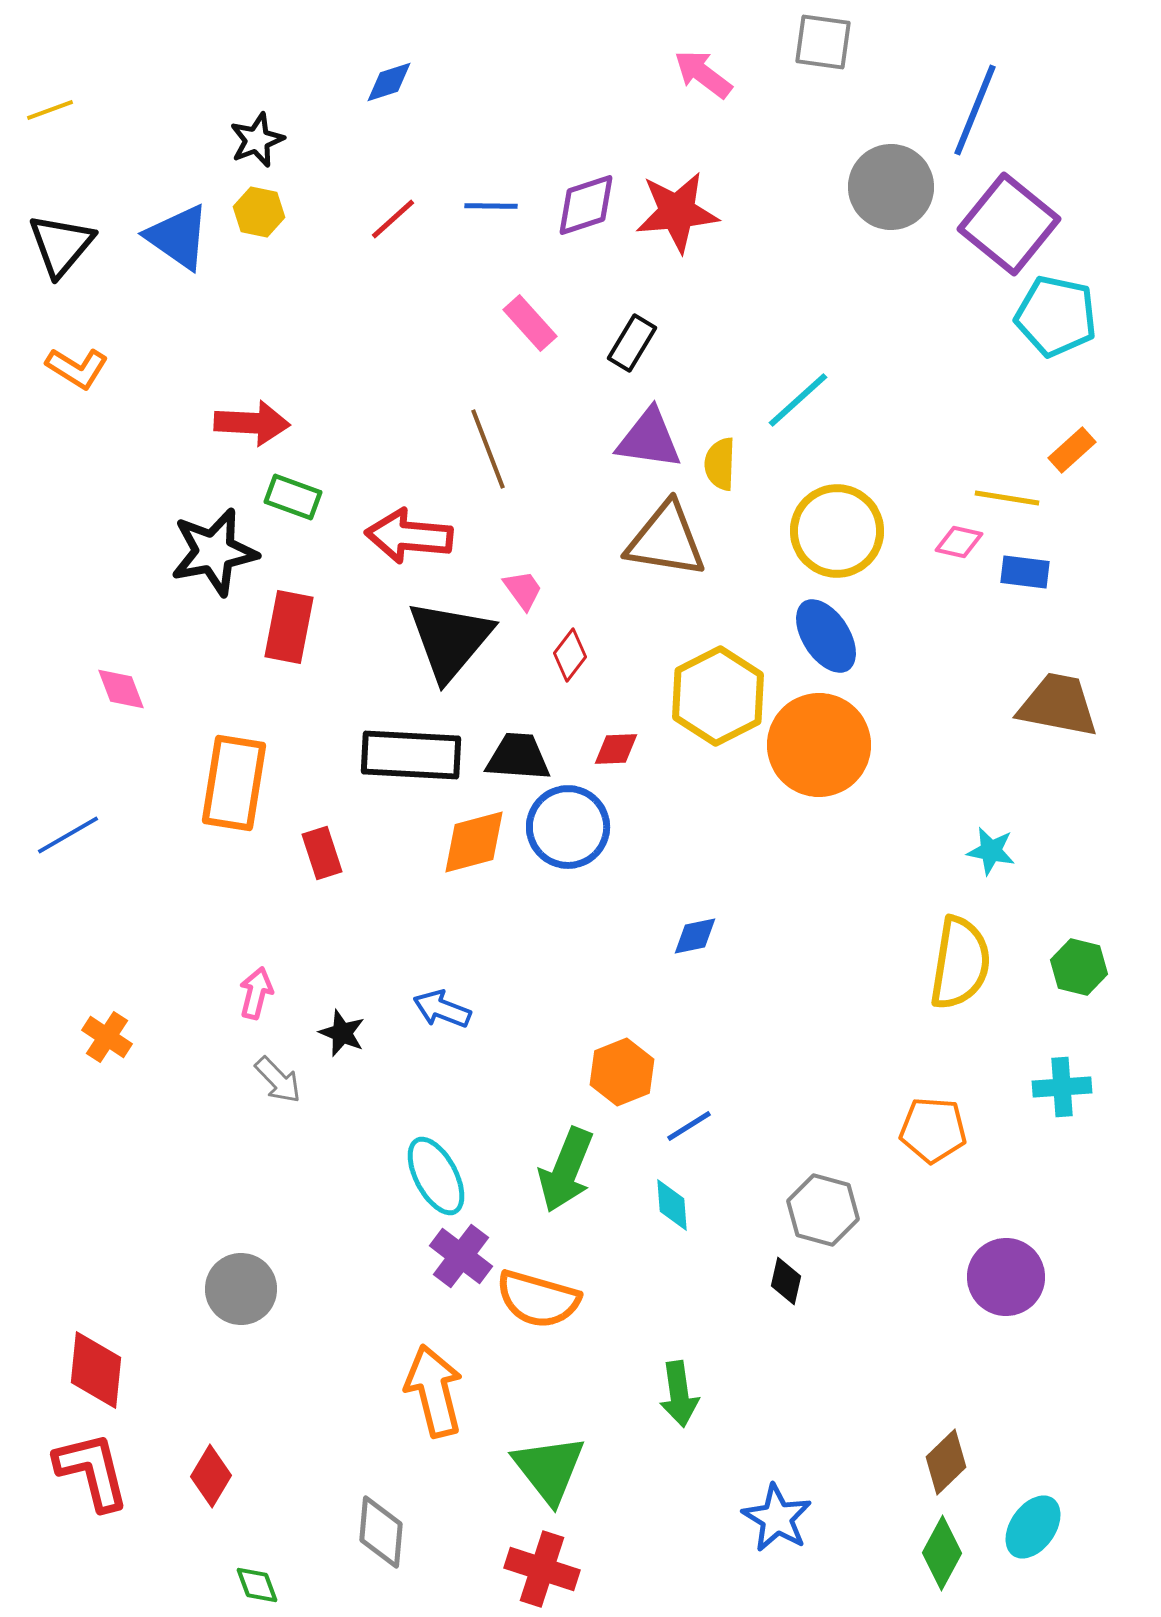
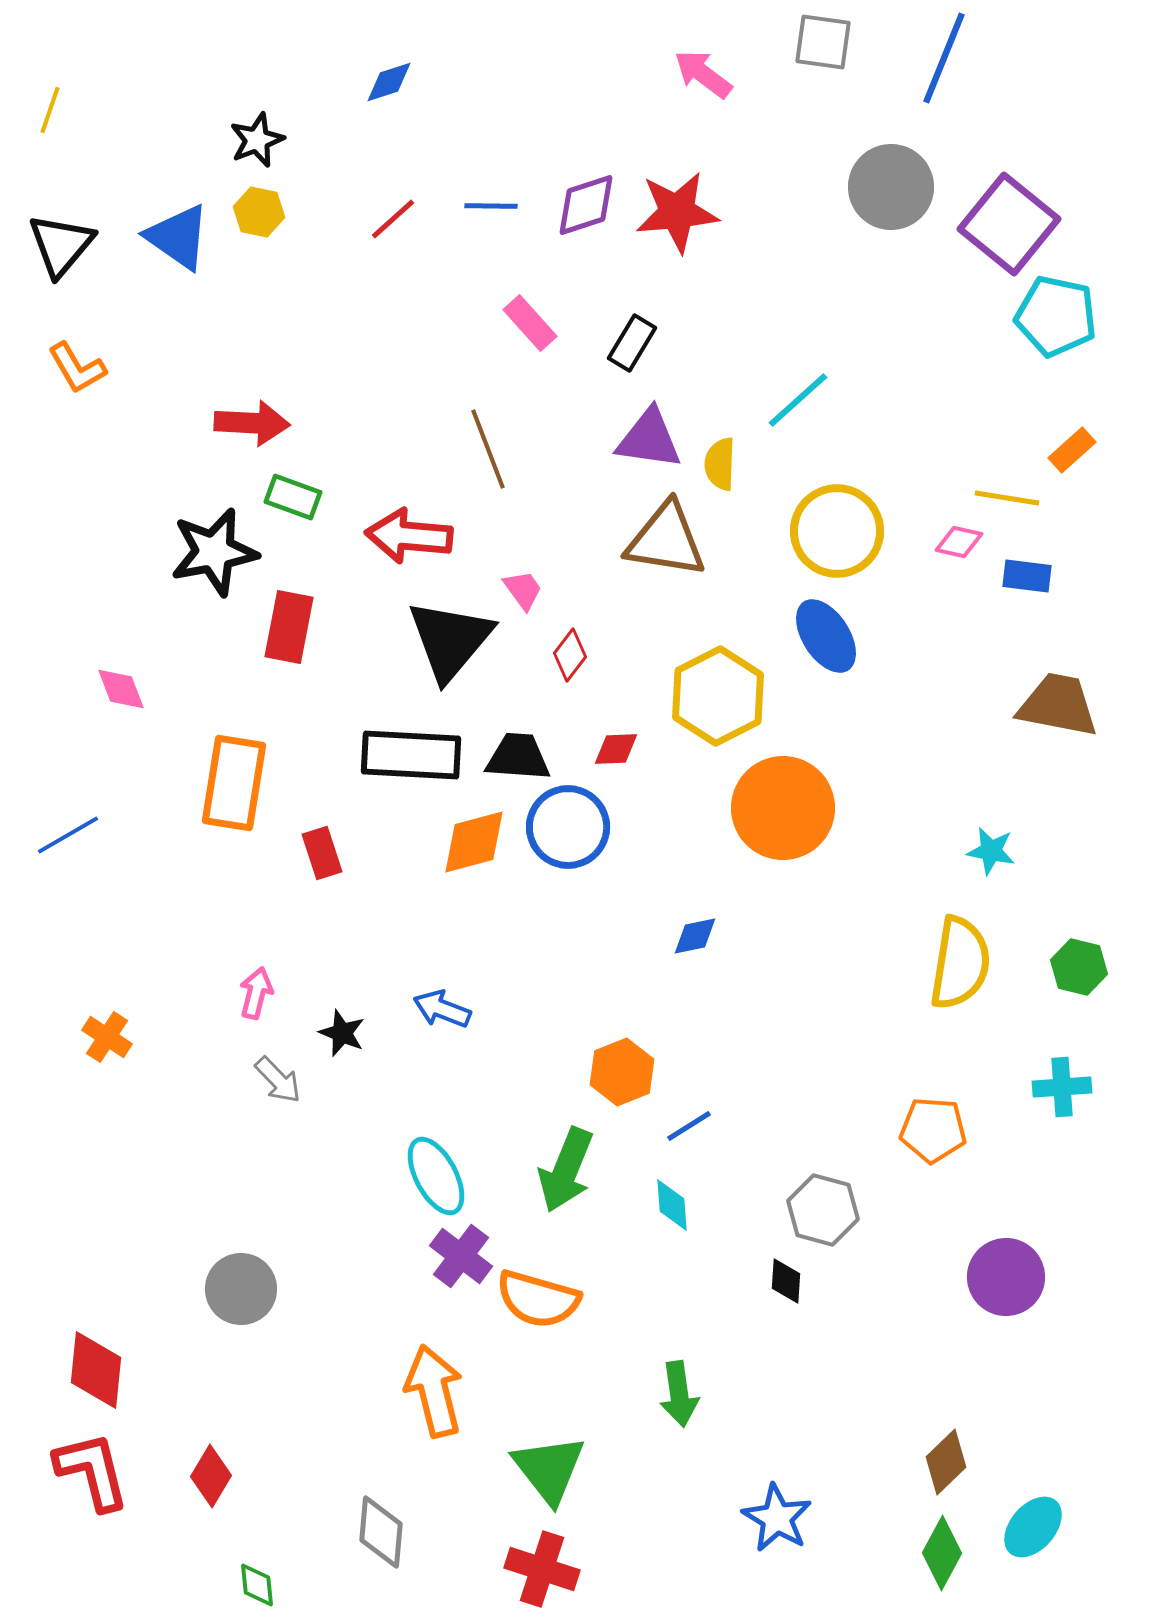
yellow line at (50, 110): rotated 51 degrees counterclockwise
blue line at (975, 110): moved 31 px left, 52 px up
orange L-shape at (77, 368): rotated 28 degrees clockwise
blue rectangle at (1025, 572): moved 2 px right, 4 px down
orange circle at (819, 745): moved 36 px left, 63 px down
black diamond at (786, 1281): rotated 9 degrees counterclockwise
cyan ellipse at (1033, 1527): rotated 6 degrees clockwise
green diamond at (257, 1585): rotated 15 degrees clockwise
